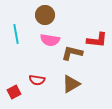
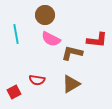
pink semicircle: moved 1 px right, 1 px up; rotated 18 degrees clockwise
